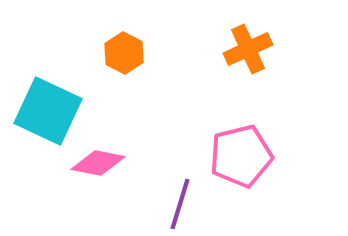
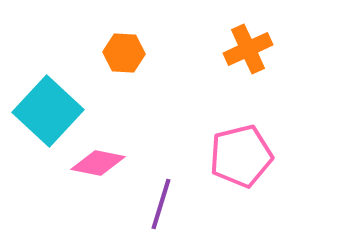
orange hexagon: rotated 24 degrees counterclockwise
cyan square: rotated 18 degrees clockwise
purple line: moved 19 px left
